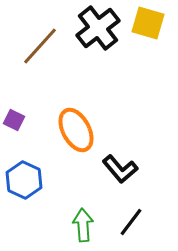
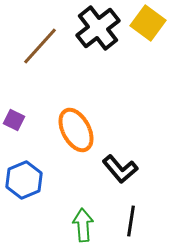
yellow square: rotated 20 degrees clockwise
blue hexagon: rotated 12 degrees clockwise
black line: moved 1 px up; rotated 28 degrees counterclockwise
